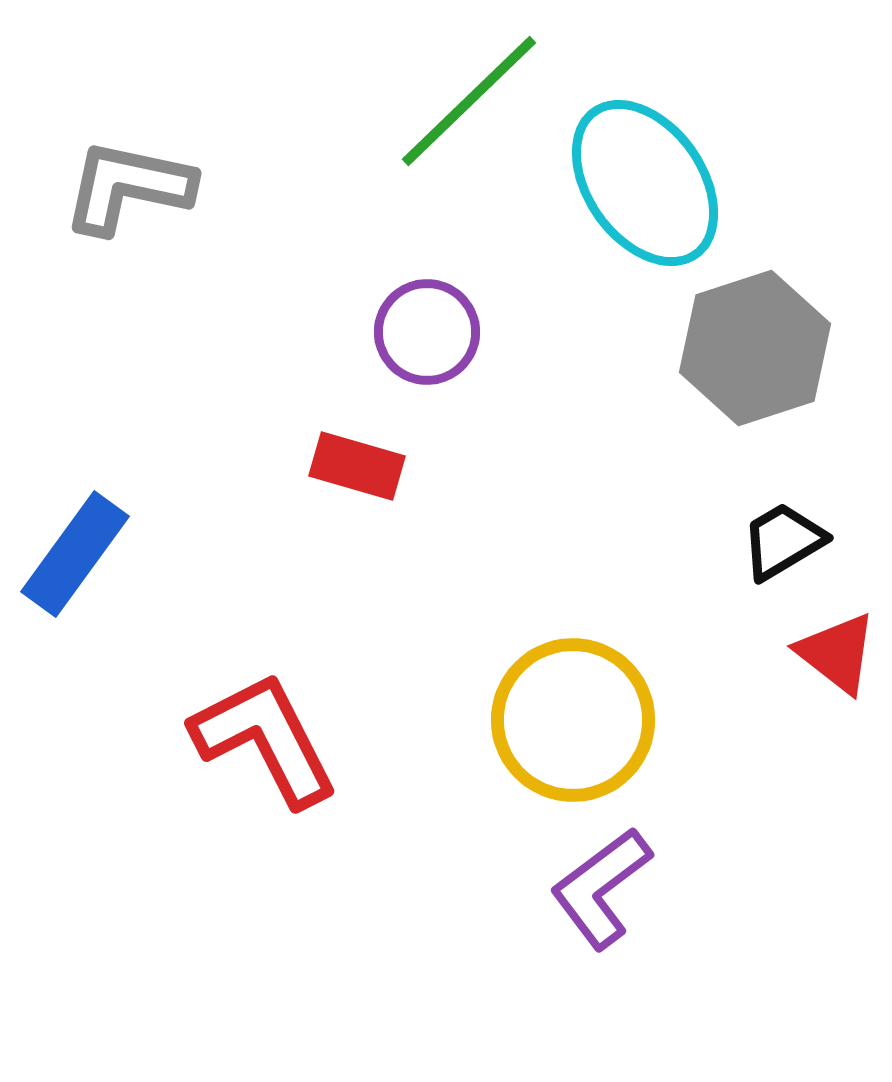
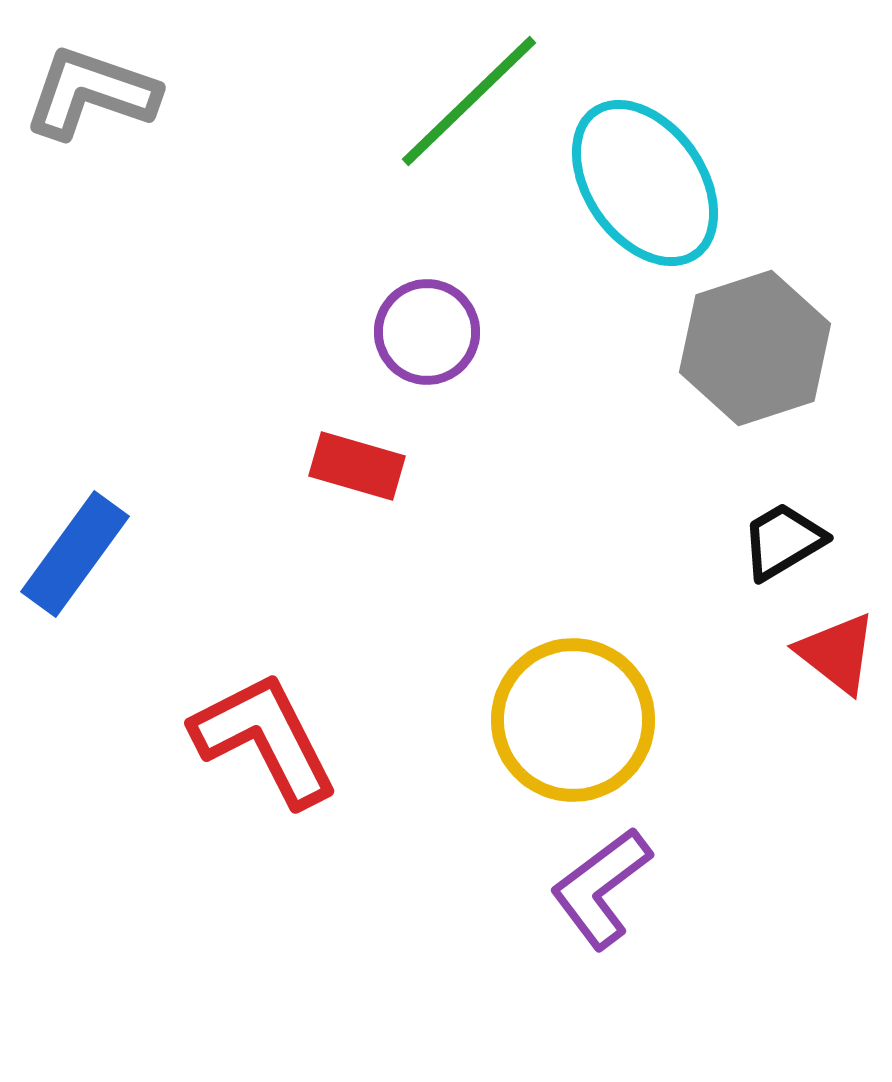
gray L-shape: moved 37 px left, 94 px up; rotated 7 degrees clockwise
